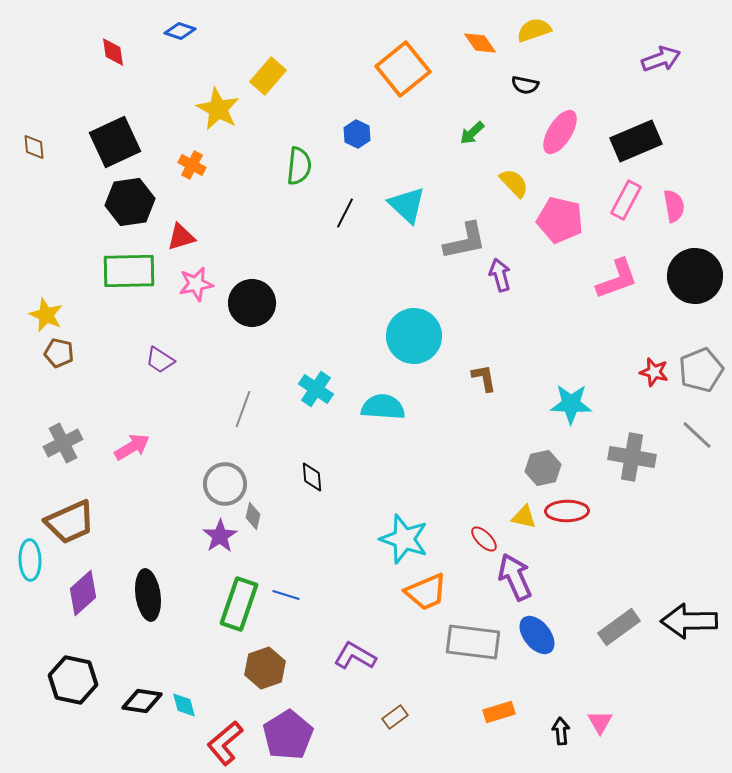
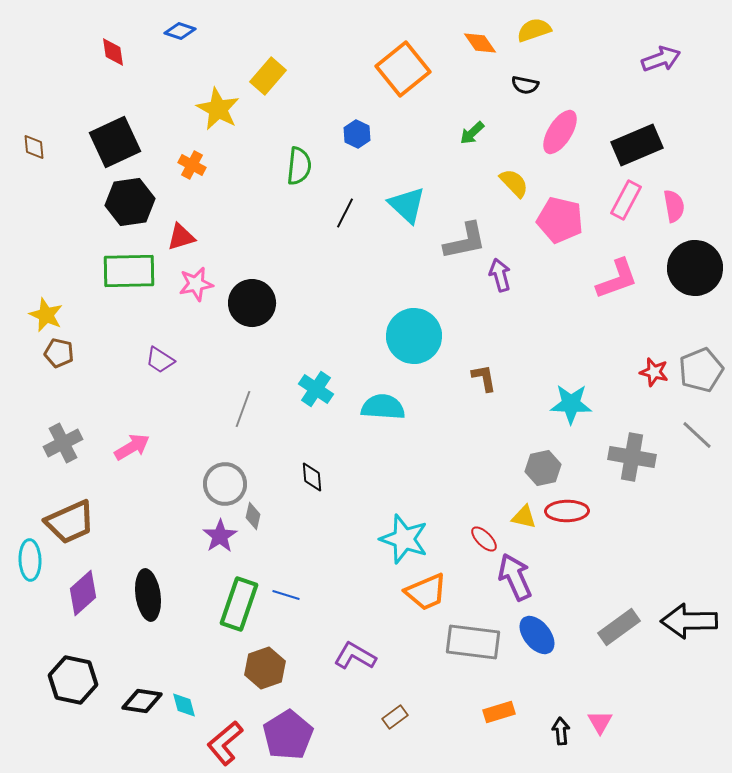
black rectangle at (636, 141): moved 1 px right, 4 px down
black circle at (695, 276): moved 8 px up
